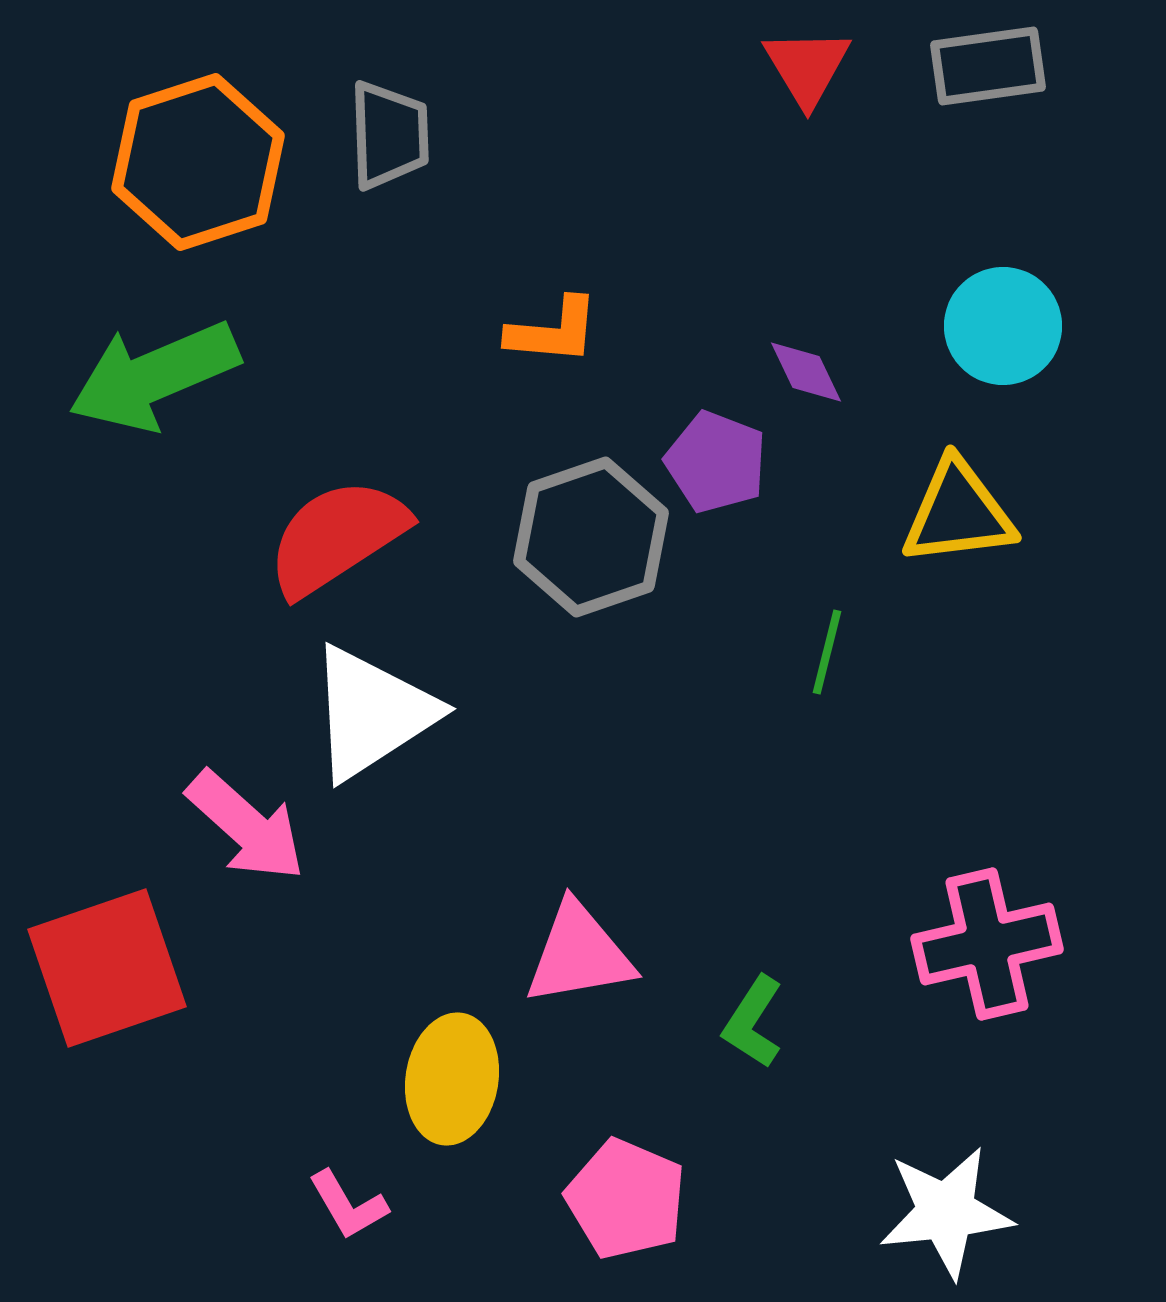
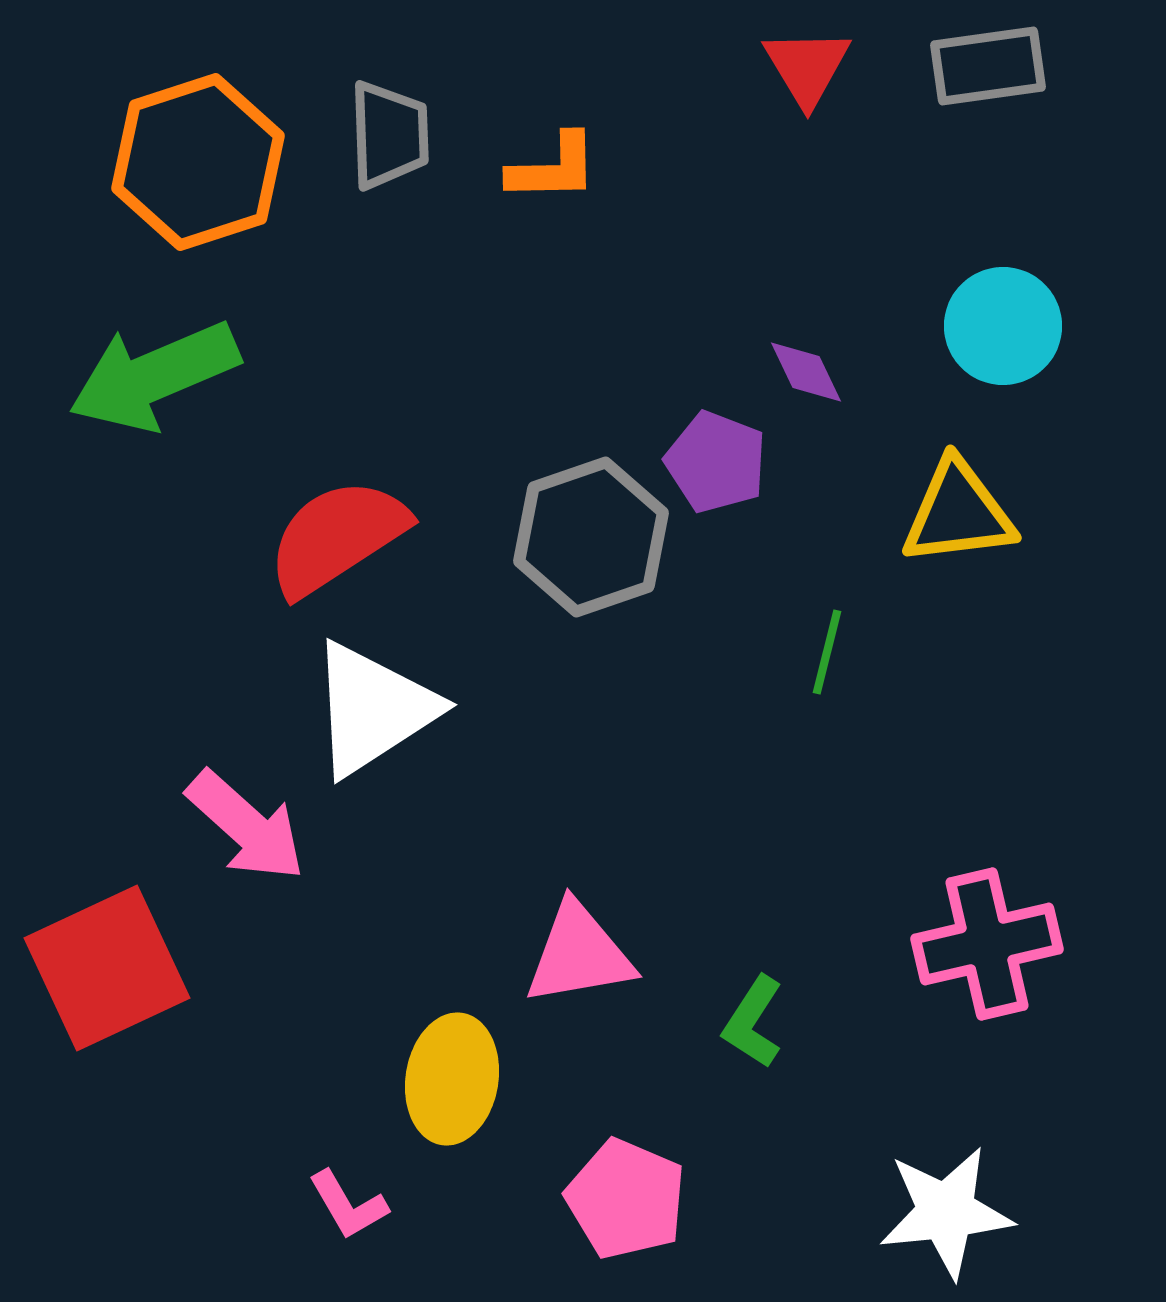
orange L-shape: moved 163 px up; rotated 6 degrees counterclockwise
white triangle: moved 1 px right, 4 px up
red square: rotated 6 degrees counterclockwise
